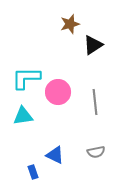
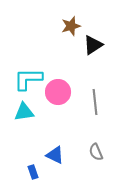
brown star: moved 1 px right, 2 px down
cyan L-shape: moved 2 px right, 1 px down
cyan triangle: moved 1 px right, 4 px up
gray semicircle: rotated 78 degrees clockwise
